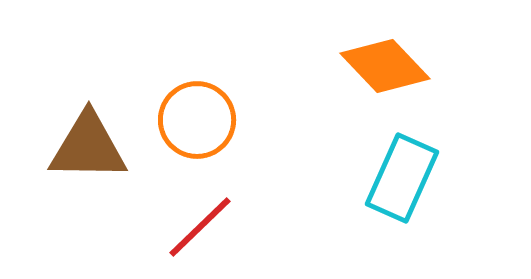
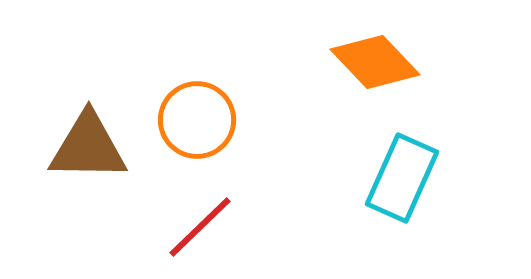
orange diamond: moved 10 px left, 4 px up
